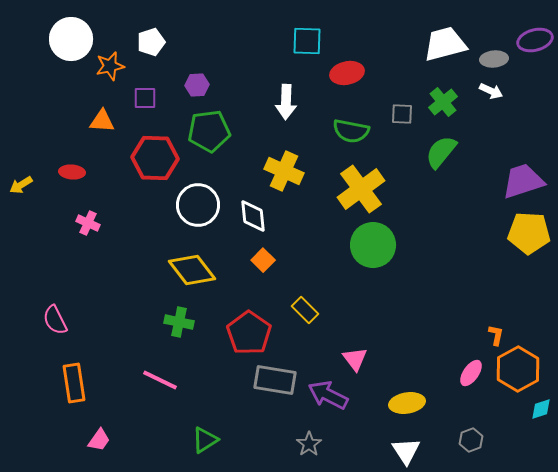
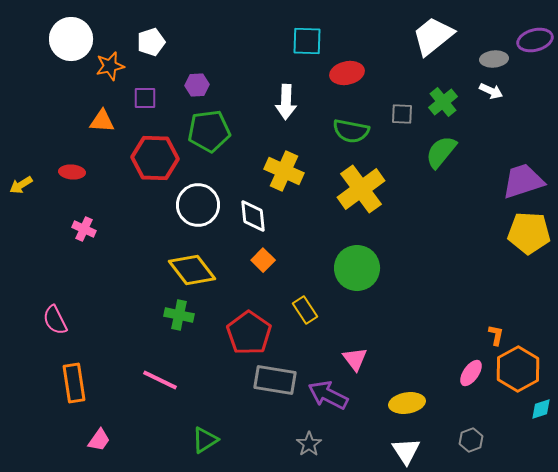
white trapezoid at (445, 44): moved 12 px left, 8 px up; rotated 24 degrees counterclockwise
pink cross at (88, 223): moved 4 px left, 6 px down
green circle at (373, 245): moved 16 px left, 23 px down
yellow rectangle at (305, 310): rotated 12 degrees clockwise
green cross at (179, 322): moved 7 px up
